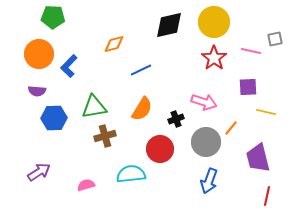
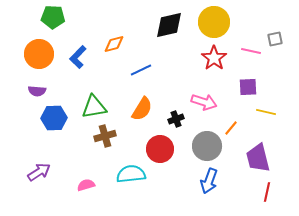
blue L-shape: moved 9 px right, 9 px up
gray circle: moved 1 px right, 4 px down
red line: moved 4 px up
